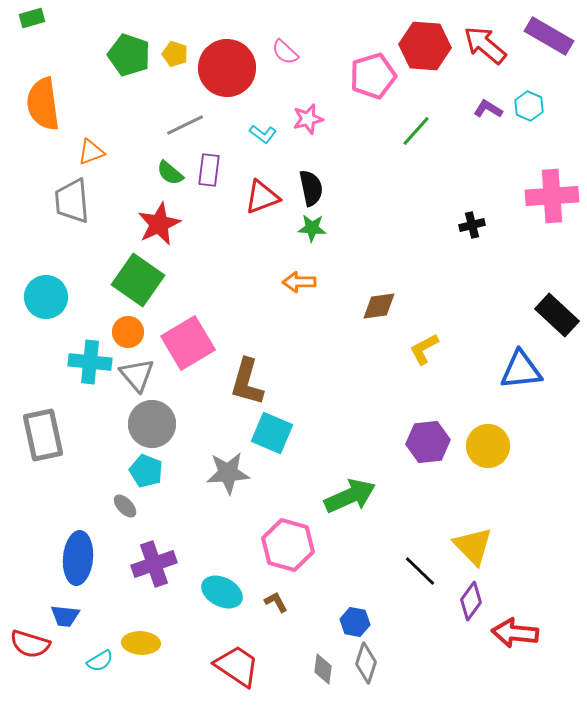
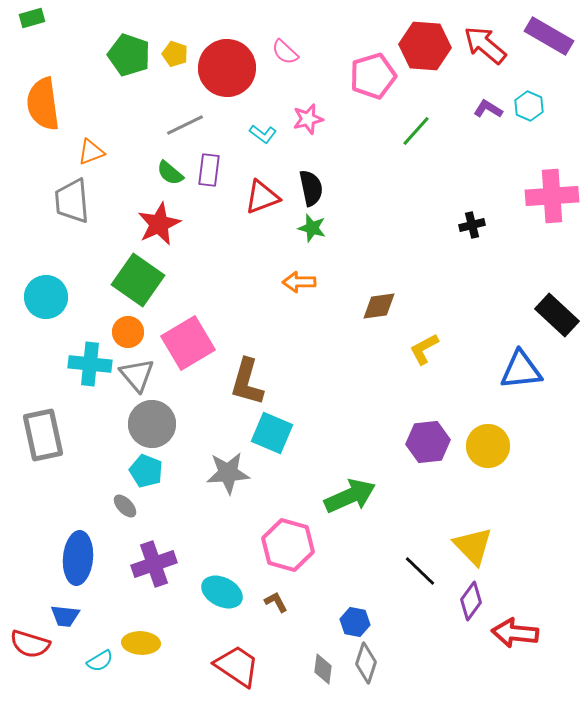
green star at (312, 228): rotated 12 degrees clockwise
cyan cross at (90, 362): moved 2 px down
